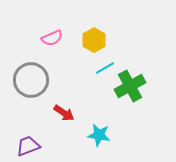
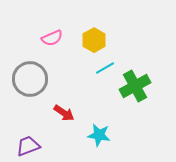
gray circle: moved 1 px left, 1 px up
green cross: moved 5 px right
